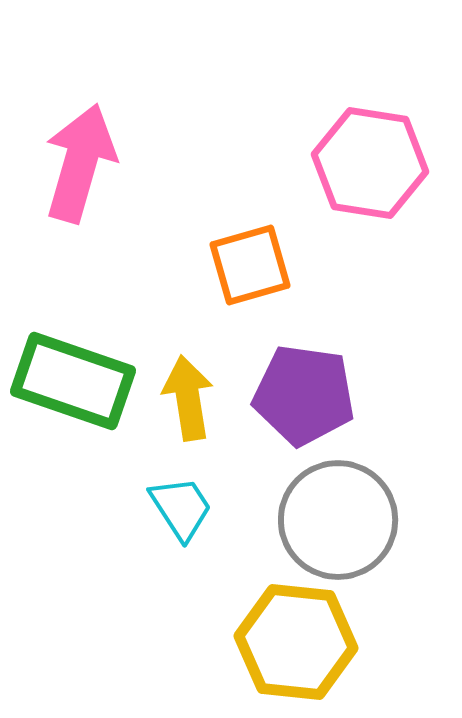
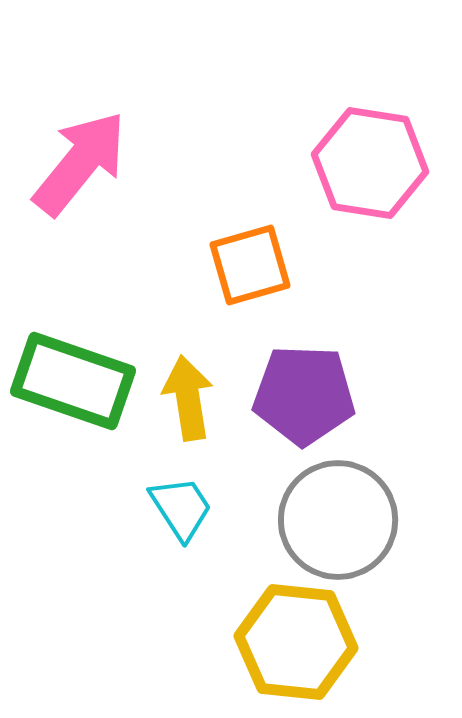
pink arrow: rotated 23 degrees clockwise
purple pentagon: rotated 6 degrees counterclockwise
